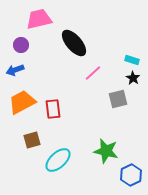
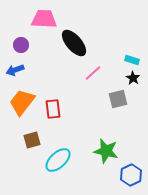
pink trapezoid: moved 5 px right; rotated 16 degrees clockwise
orange trapezoid: rotated 24 degrees counterclockwise
